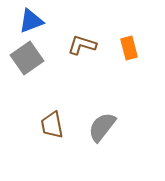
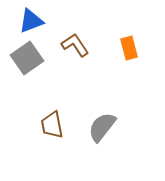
brown L-shape: moved 7 px left; rotated 40 degrees clockwise
